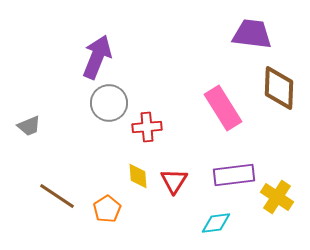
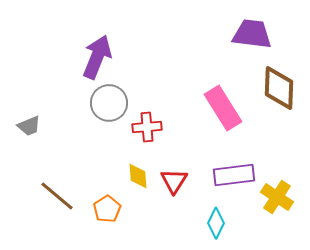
brown line: rotated 6 degrees clockwise
cyan diamond: rotated 56 degrees counterclockwise
